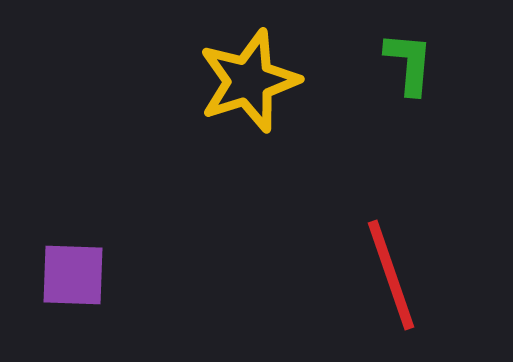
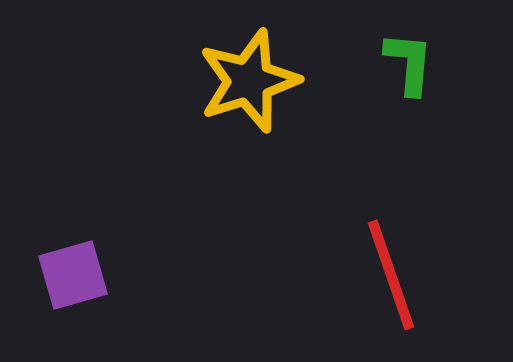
purple square: rotated 18 degrees counterclockwise
